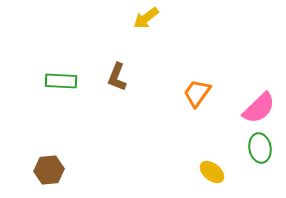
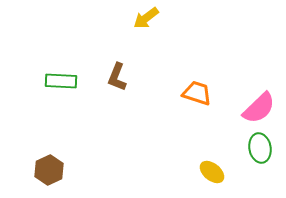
orange trapezoid: rotated 72 degrees clockwise
brown hexagon: rotated 20 degrees counterclockwise
